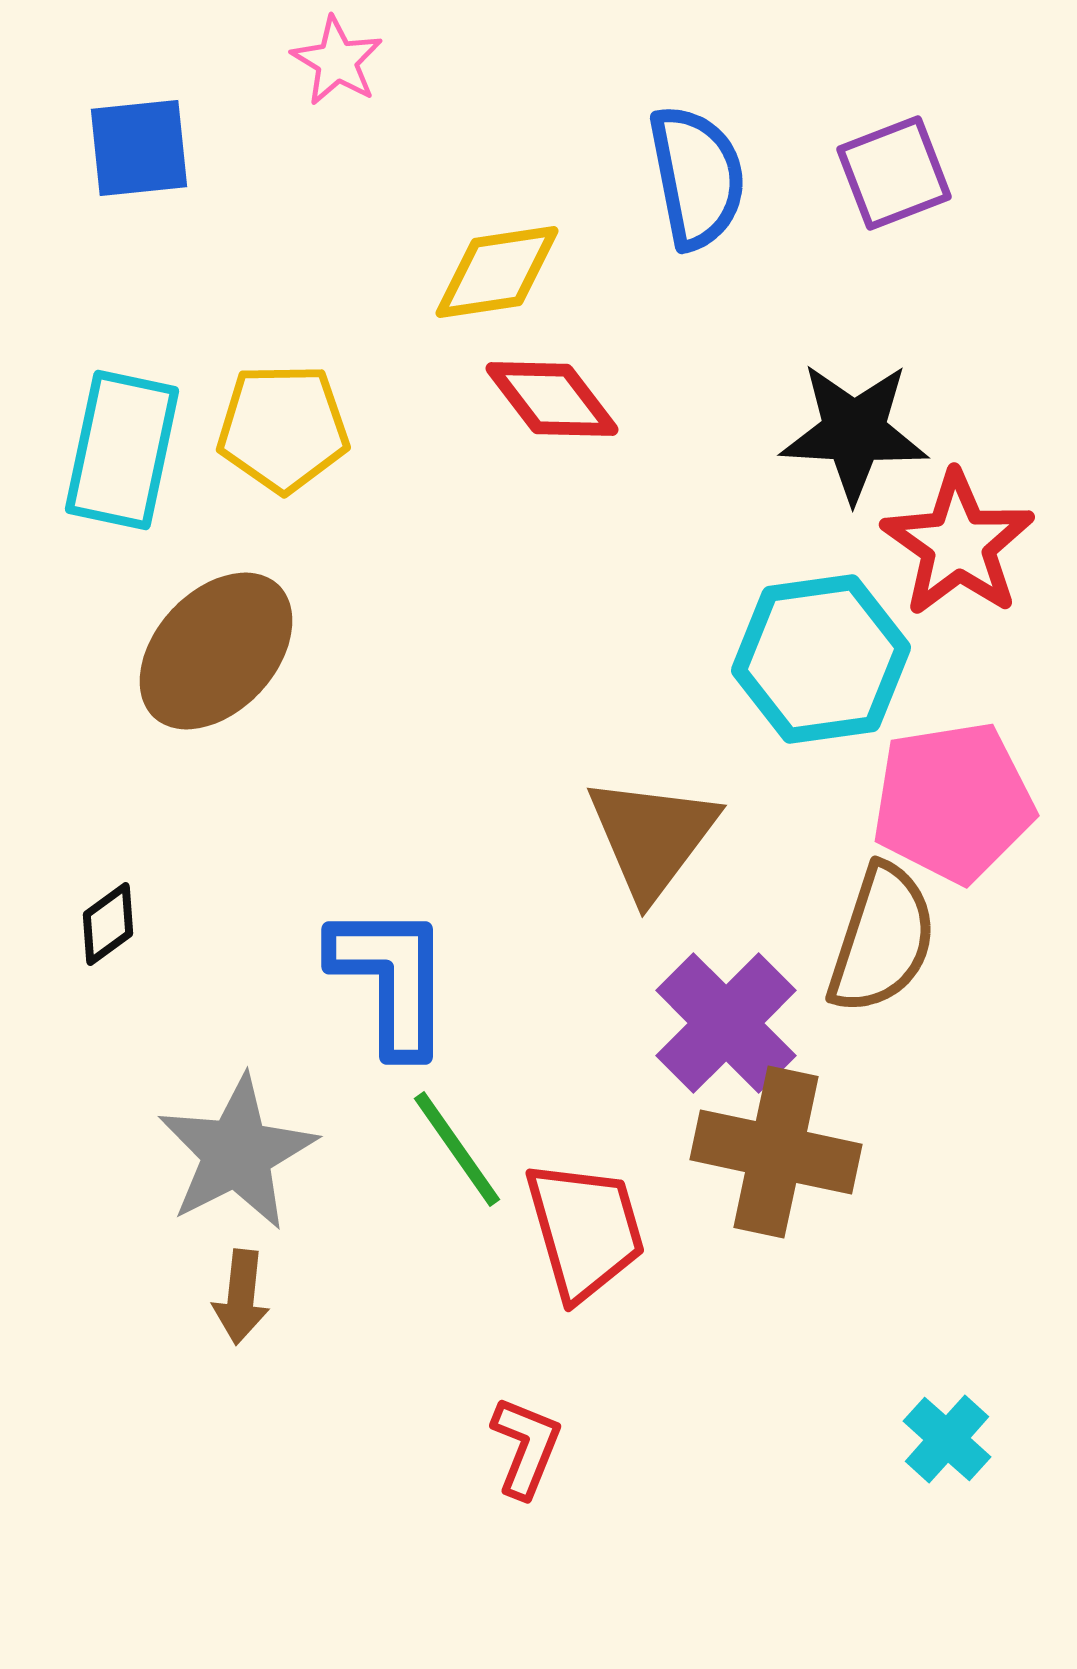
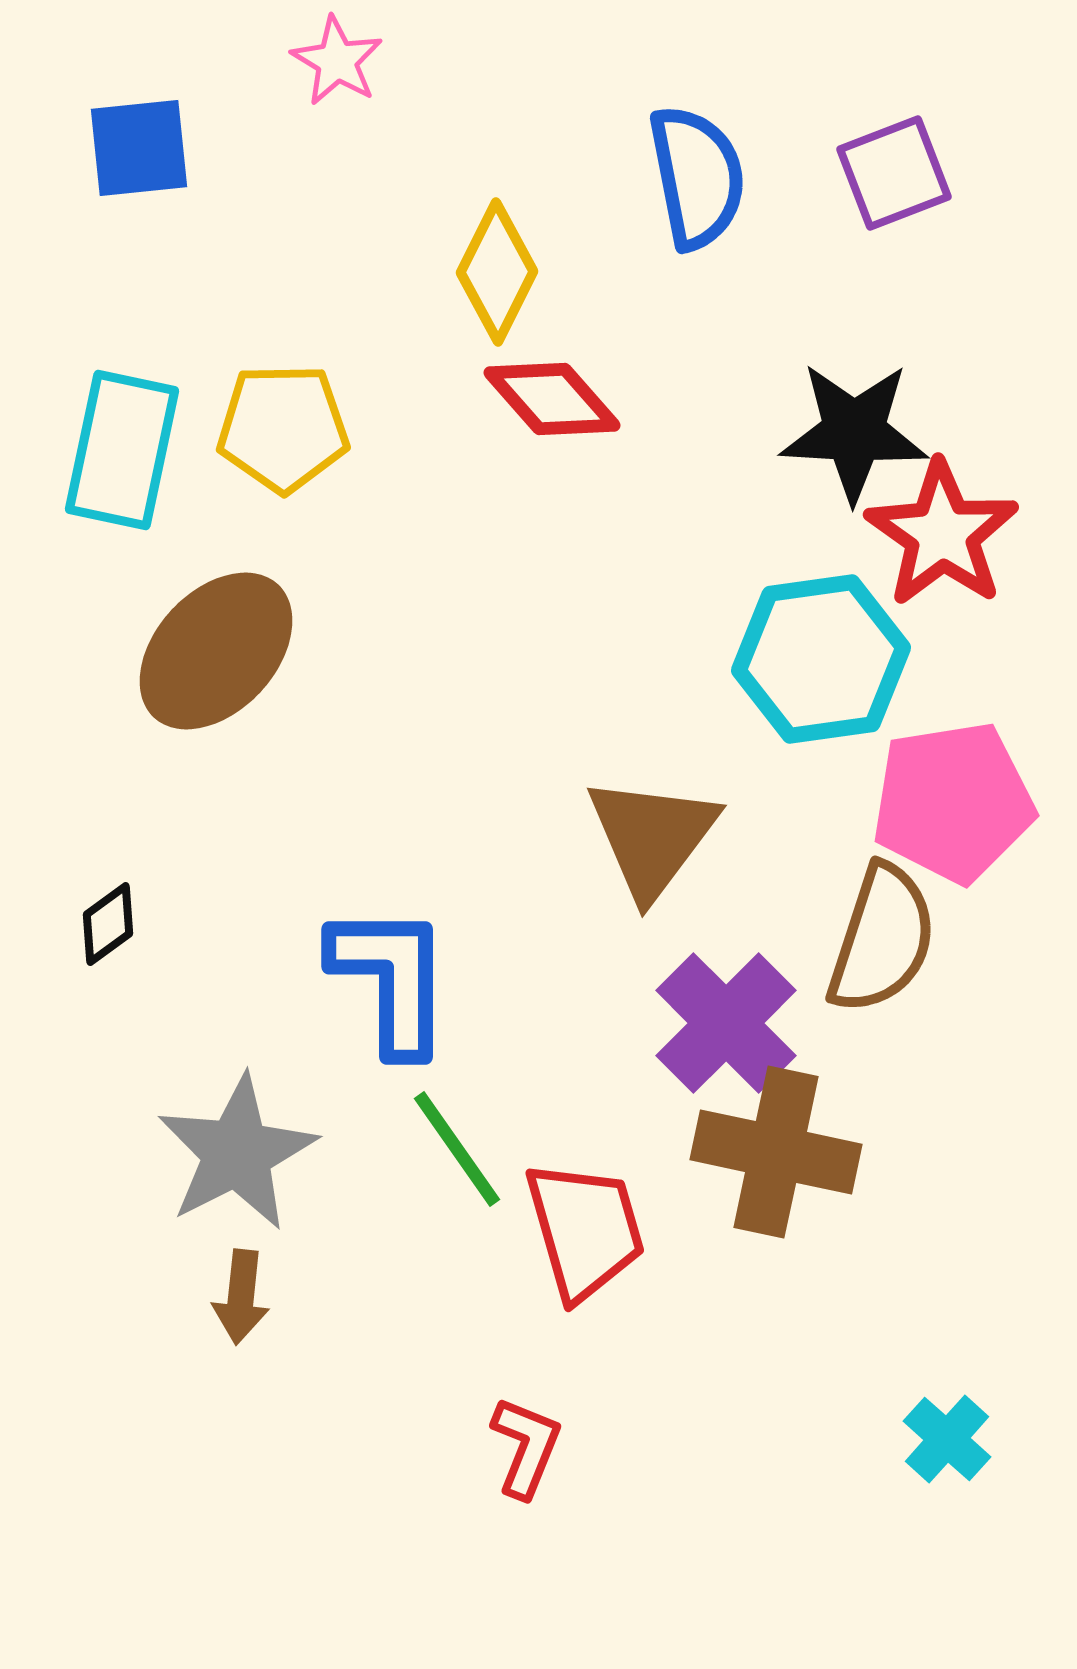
yellow diamond: rotated 55 degrees counterclockwise
red diamond: rotated 4 degrees counterclockwise
red star: moved 16 px left, 10 px up
